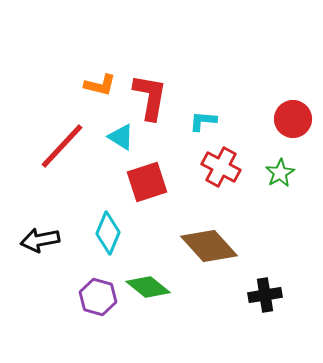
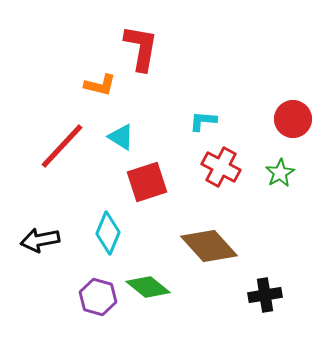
red L-shape: moved 9 px left, 49 px up
